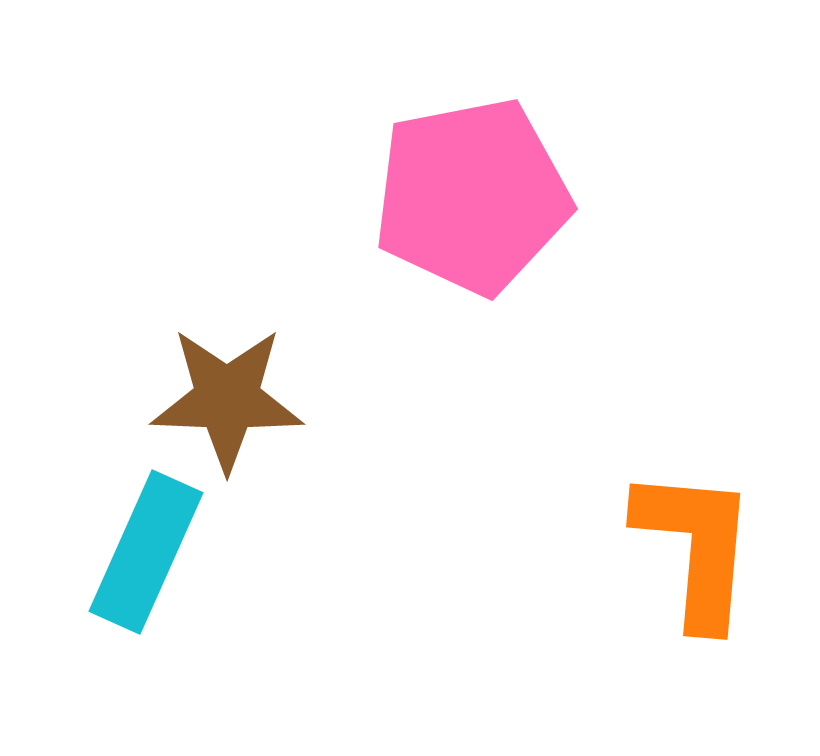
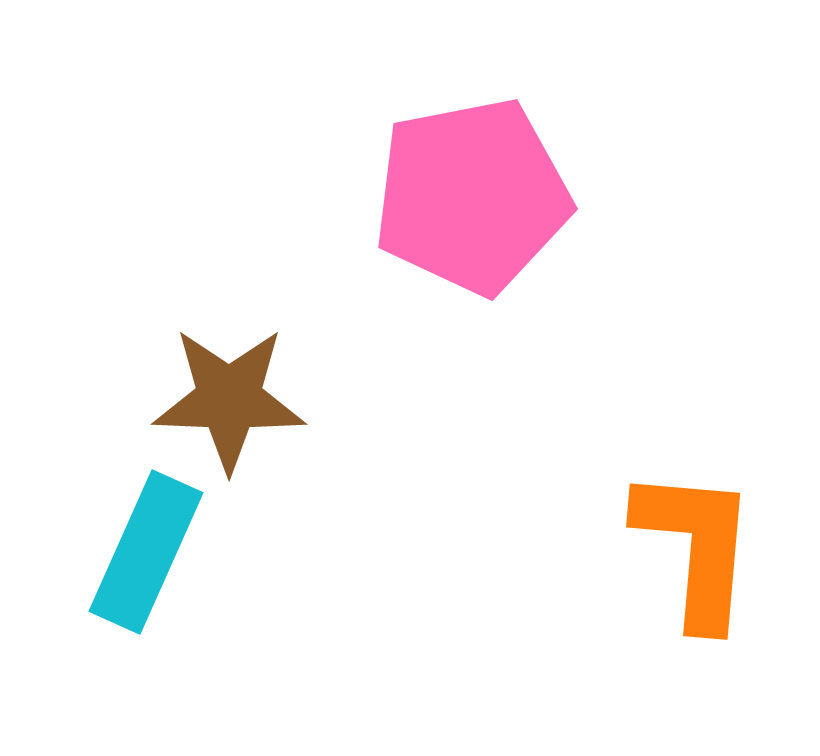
brown star: moved 2 px right
